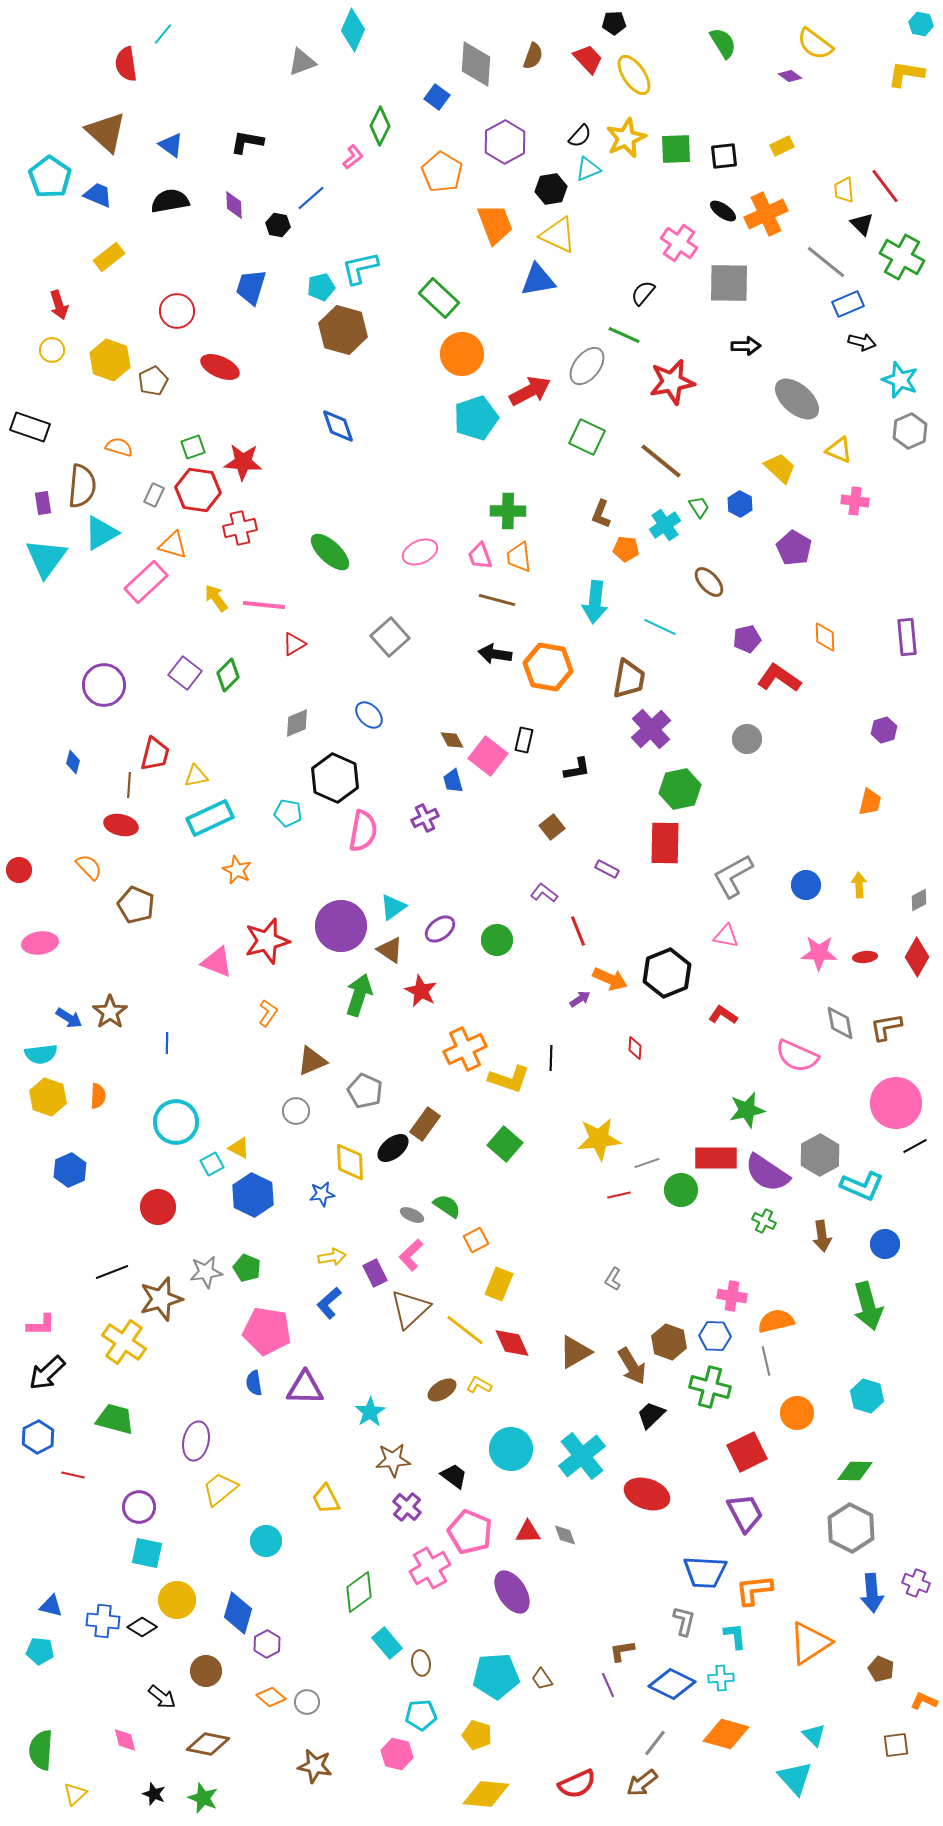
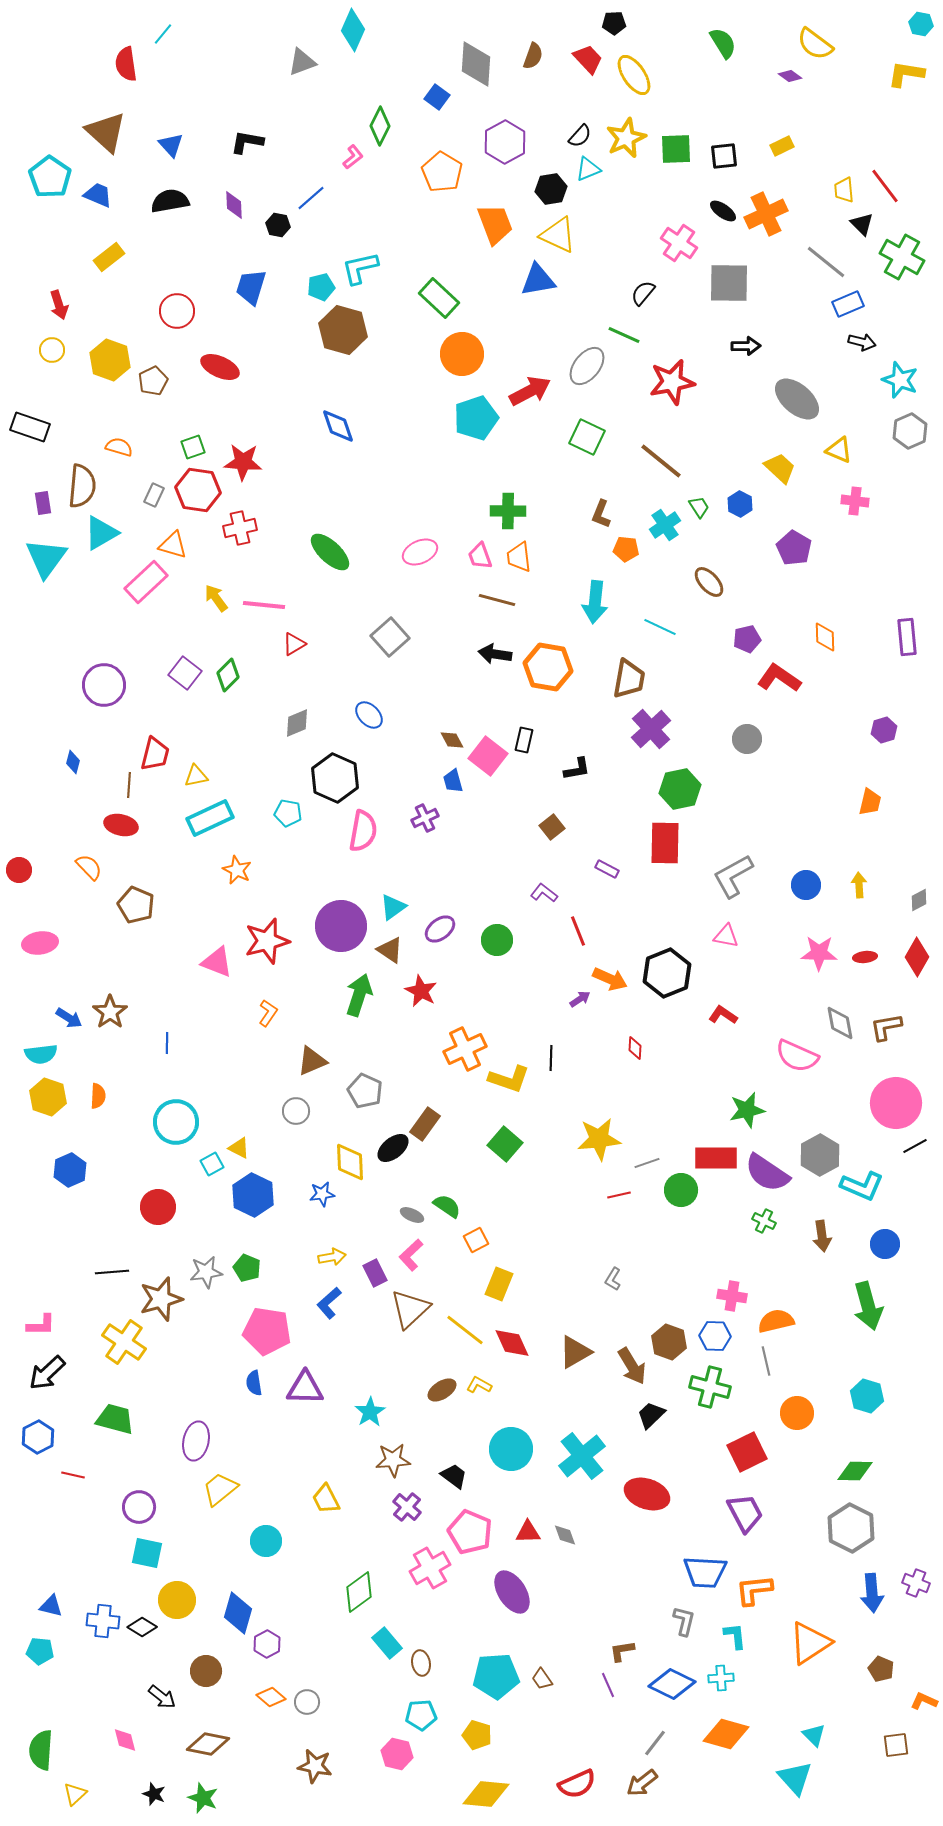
blue triangle at (171, 145): rotated 12 degrees clockwise
black line at (112, 1272): rotated 16 degrees clockwise
